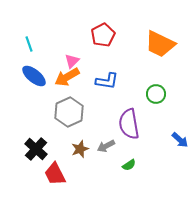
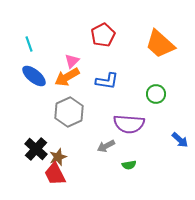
orange trapezoid: rotated 16 degrees clockwise
purple semicircle: rotated 76 degrees counterclockwise
brown star: moved 22 px left, 8 px down
green semicircle: rotated 24 degrees clockwise
